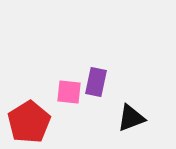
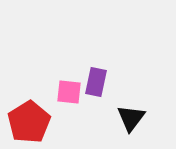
black triangle: rotated 32 degrees counterclockwise
